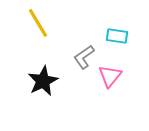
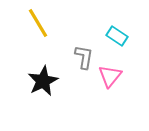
cyan rectangle: rotated 25 degrees clockwise
gray L-shape: rotated 135 degrees clockwise
